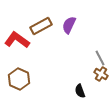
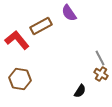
purple semicircle: moved 12 px up; rotated 60 degrees counterclockwise
red L-shape: rotated 15 degrees clockwise
brown hexagon: moved 1 px right; rotated 15 degrees counterclockwise
black semicircle: rotated 128 degrees counterclockwise
